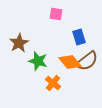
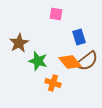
orange cross: rotated 21 degrees counterclockwise
